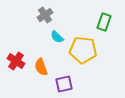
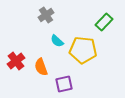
gray cross: moved 1 px right
green rectangle: rotated 24 degrees clockwise
cyan semicircle: moved 4 px down
red cross: rotated 18 degrees clockwise
